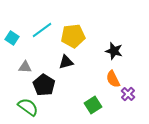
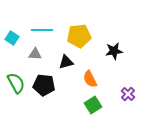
cyan line: rotated 35 degrees clockwise
yellow pentagon: moved 6 px right
black star: rotated 24 degrees counterclockwise
gray triangle: moved 10 px right, 13 px up
orange semicircle: moved 23 px left
black pentagon: rotated 25 degrees counterclockwise
green semicircle: moved 12 px left, 24 px up; rotated 25 degrees clockwise
